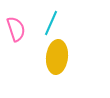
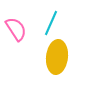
pink semicircle: rotated 15 degrees counterclockwise
